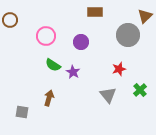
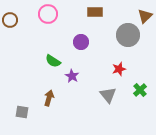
pink circle: moved 2 px right, 22 px up
green semicircle: moved 4 px up
purple star: moved 1 px left, 4 px down
